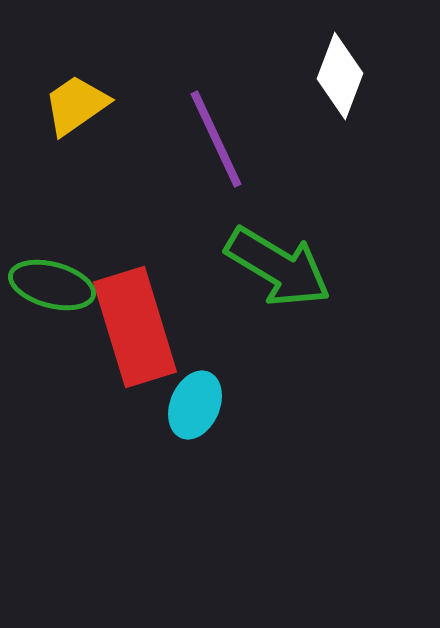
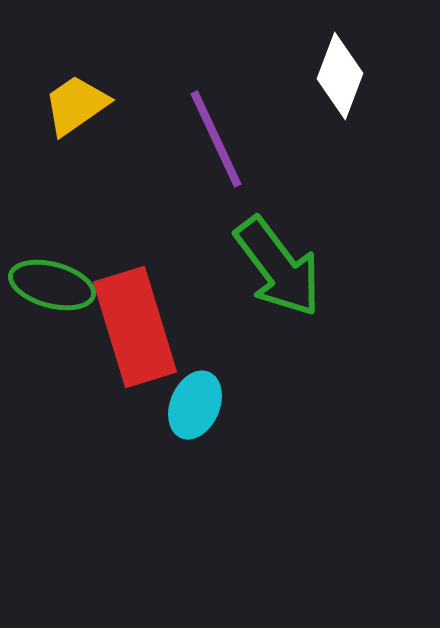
green arrow: rotated 22 degrees clockwise
